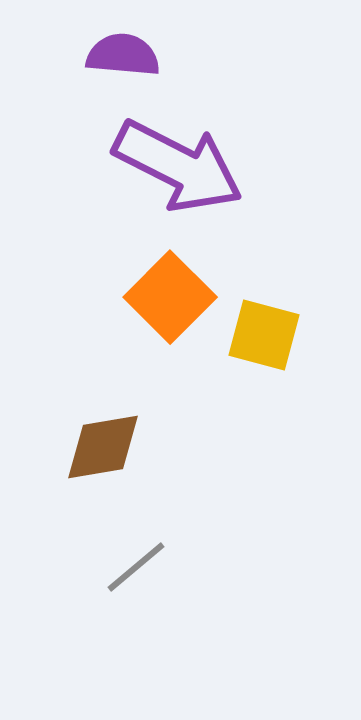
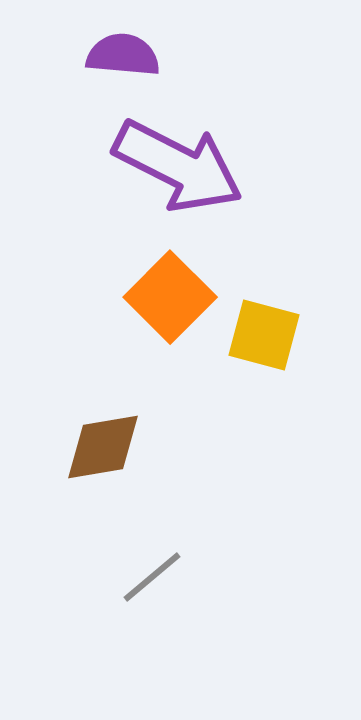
gray line: moved 16 px right, 10 px down
